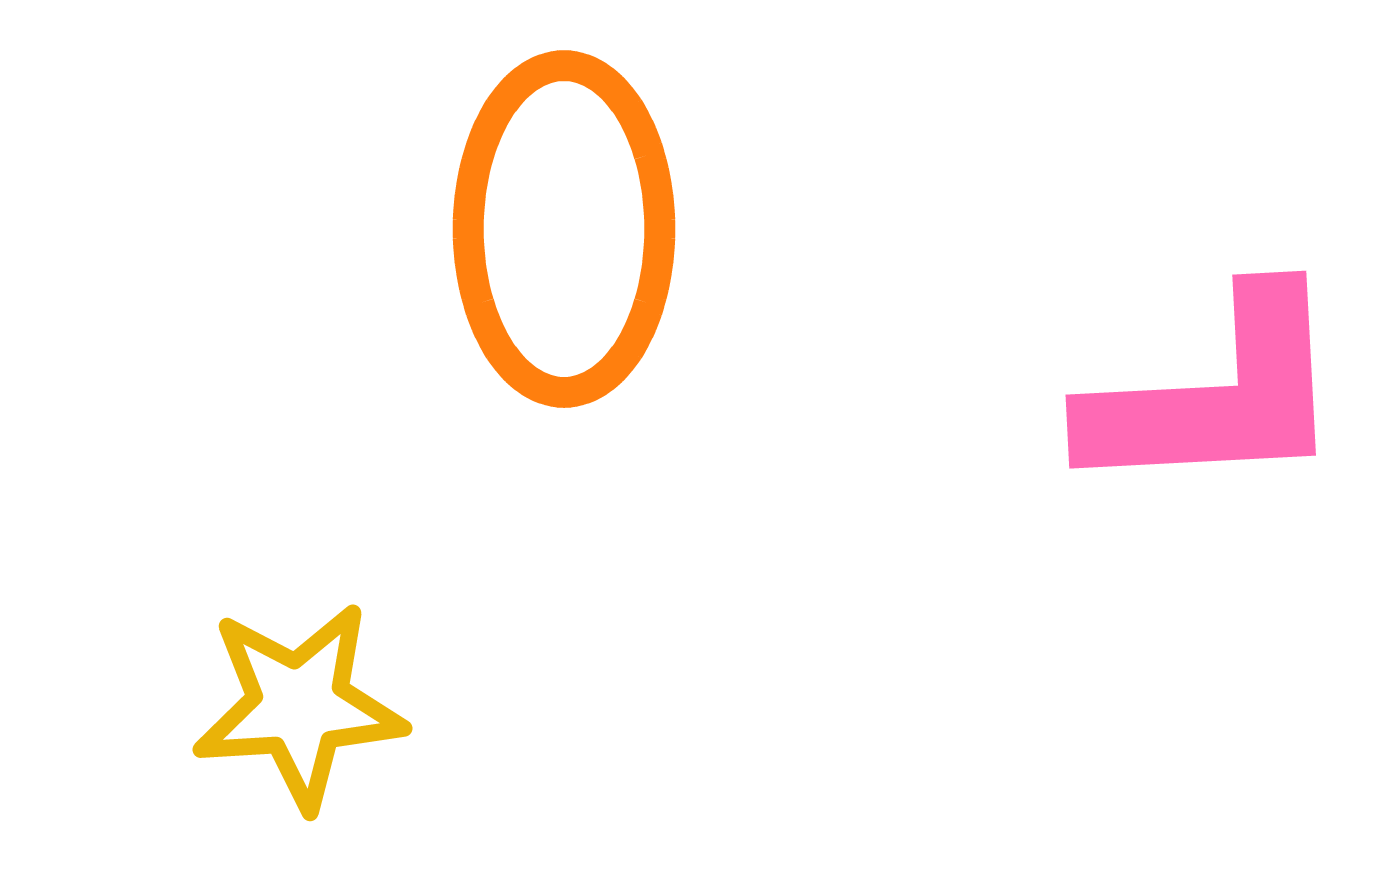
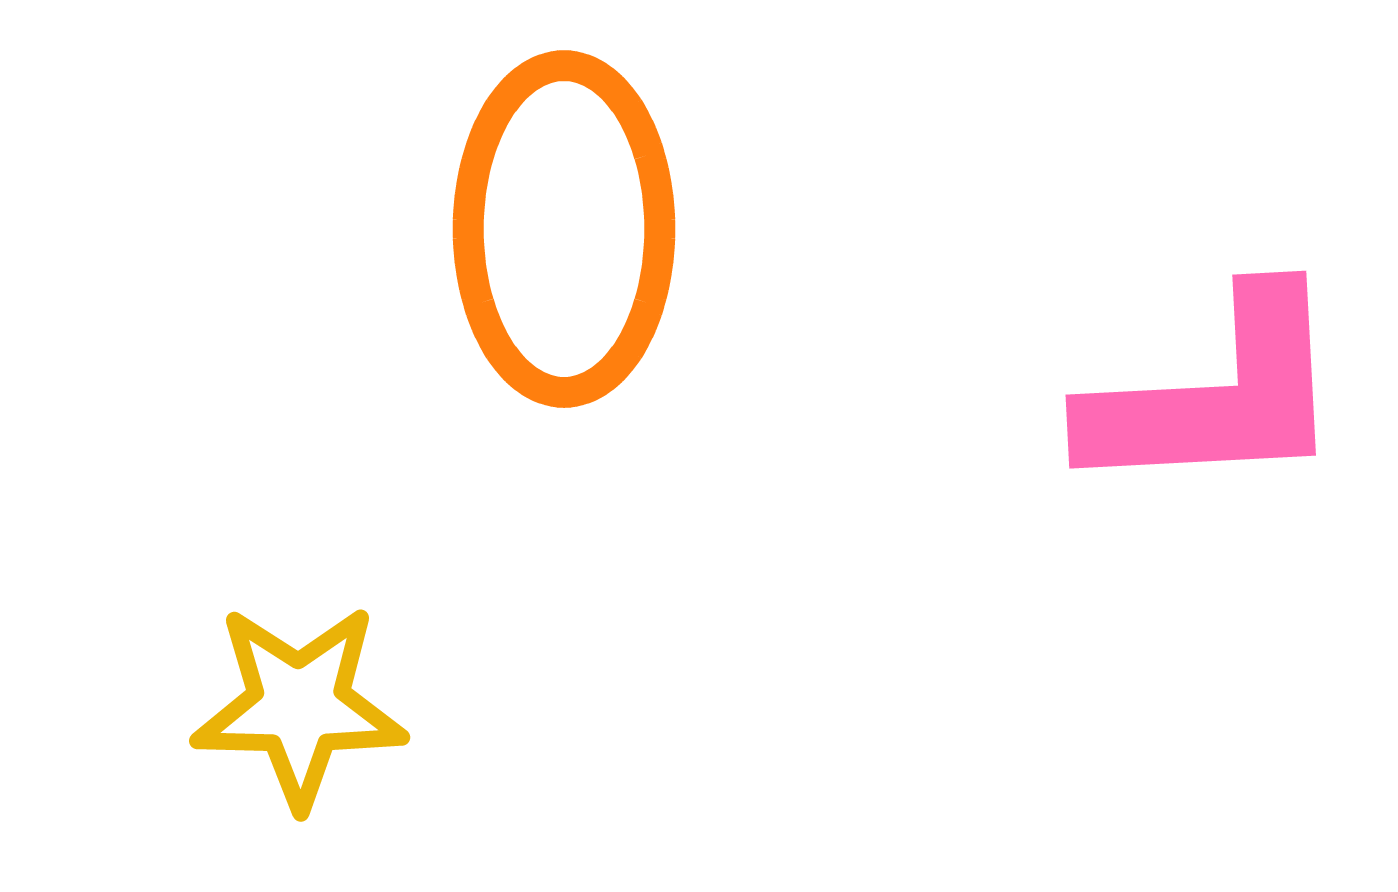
yellow star: rotated 5 degrees clockwise
